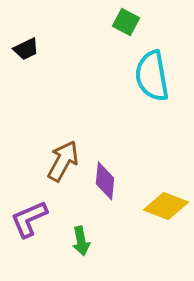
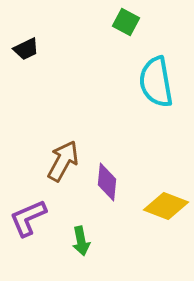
cyan semicircle: moved 4 px right, 6 px down
purple diamond: moved 2 px right, 1 px down
purple L-shape: moved 1 px left, 1 px up
